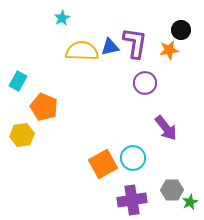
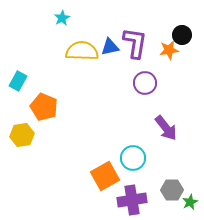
black circle: moved 1 px right, 5 px down
orange square: moved 2 px right, 12 px down
